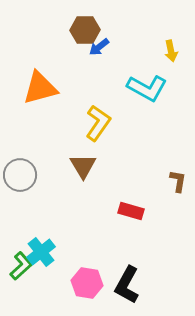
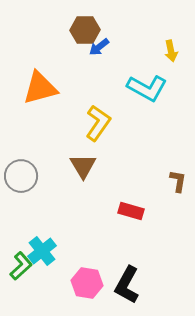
gray circle: moved 1 px right, 1 px down
cyan cross: moved 1 px right, 1 px up
